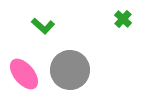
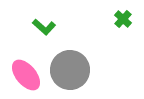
green L-shape: moved 1 px right, 1 px down
pink ellipse: moved 2 px right, 1 px down
